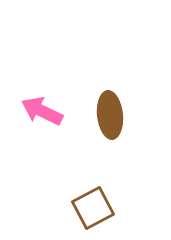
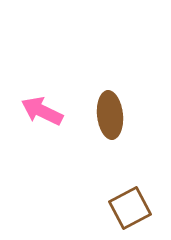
brown square: moved 37 px right
